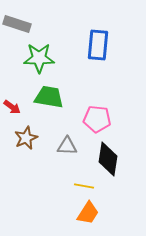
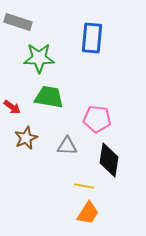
gray rectangle: moved 1 px right, 2 px up
blue rectangle: moved 6 px left, 7 px up
black diamond: moved 1 px right, 1 px down
